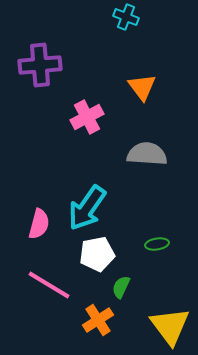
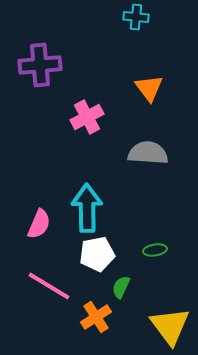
cyan cross: moved 10 px right; rotated 15 degrees counterclockwise
orange triangle: moved 7 px right, 1 px down
gray semicircle: moved 1 px right, 1 px up
cyan arrow: rotated 144 degrees clockwise
pink semicircle: rotated 8 degrees clockwise
green ellipse: moved 2 px left, 6 px down
pink line: moved 1 px down
orange cross: moved 2 px left, 3 px up
